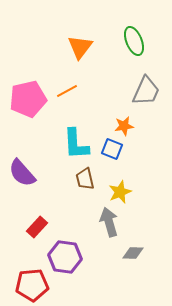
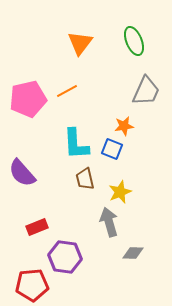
orange triangle: moved 4 px up
red rectangle: rotated 25 degrees clockwise
